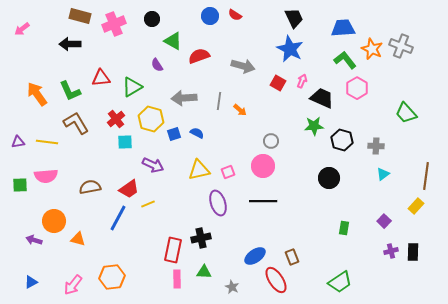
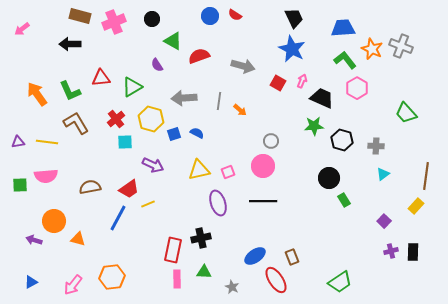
pink cross at (114, 24): moved 2 px up
blue star at (290, 49): moved 2 px right
green rectangle at (344, 228): moved 28 px up; rotated 40 degrees counterclockwise
